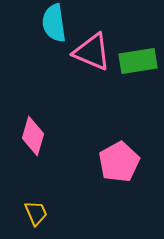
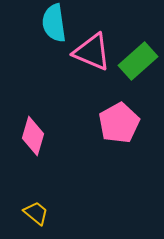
green rectangle: rotated 33 degrees counterclockwise
pink pentagon: moved 39 px up
yellow trapezoid: rotated 28 degrees counterclockwise
